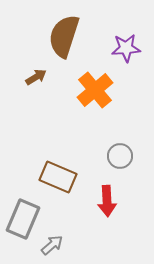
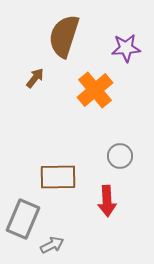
brown arrow: moved 1 px left, 1 px down; rotated 20 degrees counterclockwise
brown rectangle: rotated 24 degrees counterclockwise
gray arrow: rotated 15 degrees clockwise
